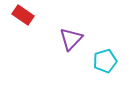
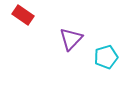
cyan pentagon: moved 1 px right, 4 px up
